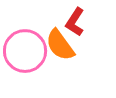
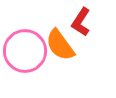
red L-shape: moved 6 px right
